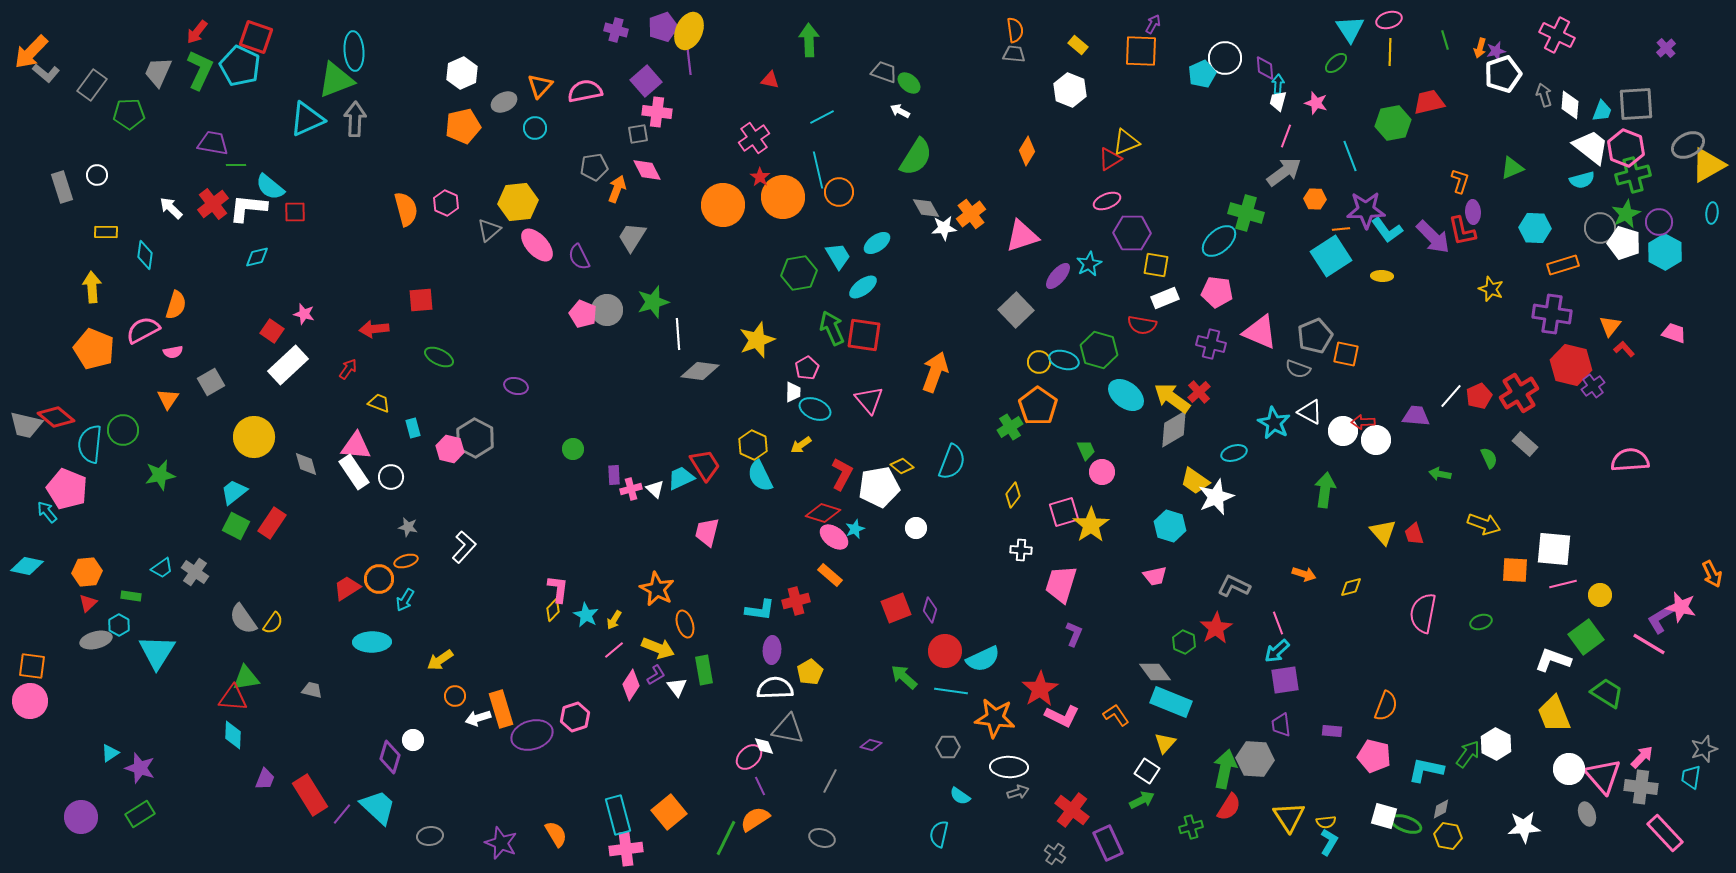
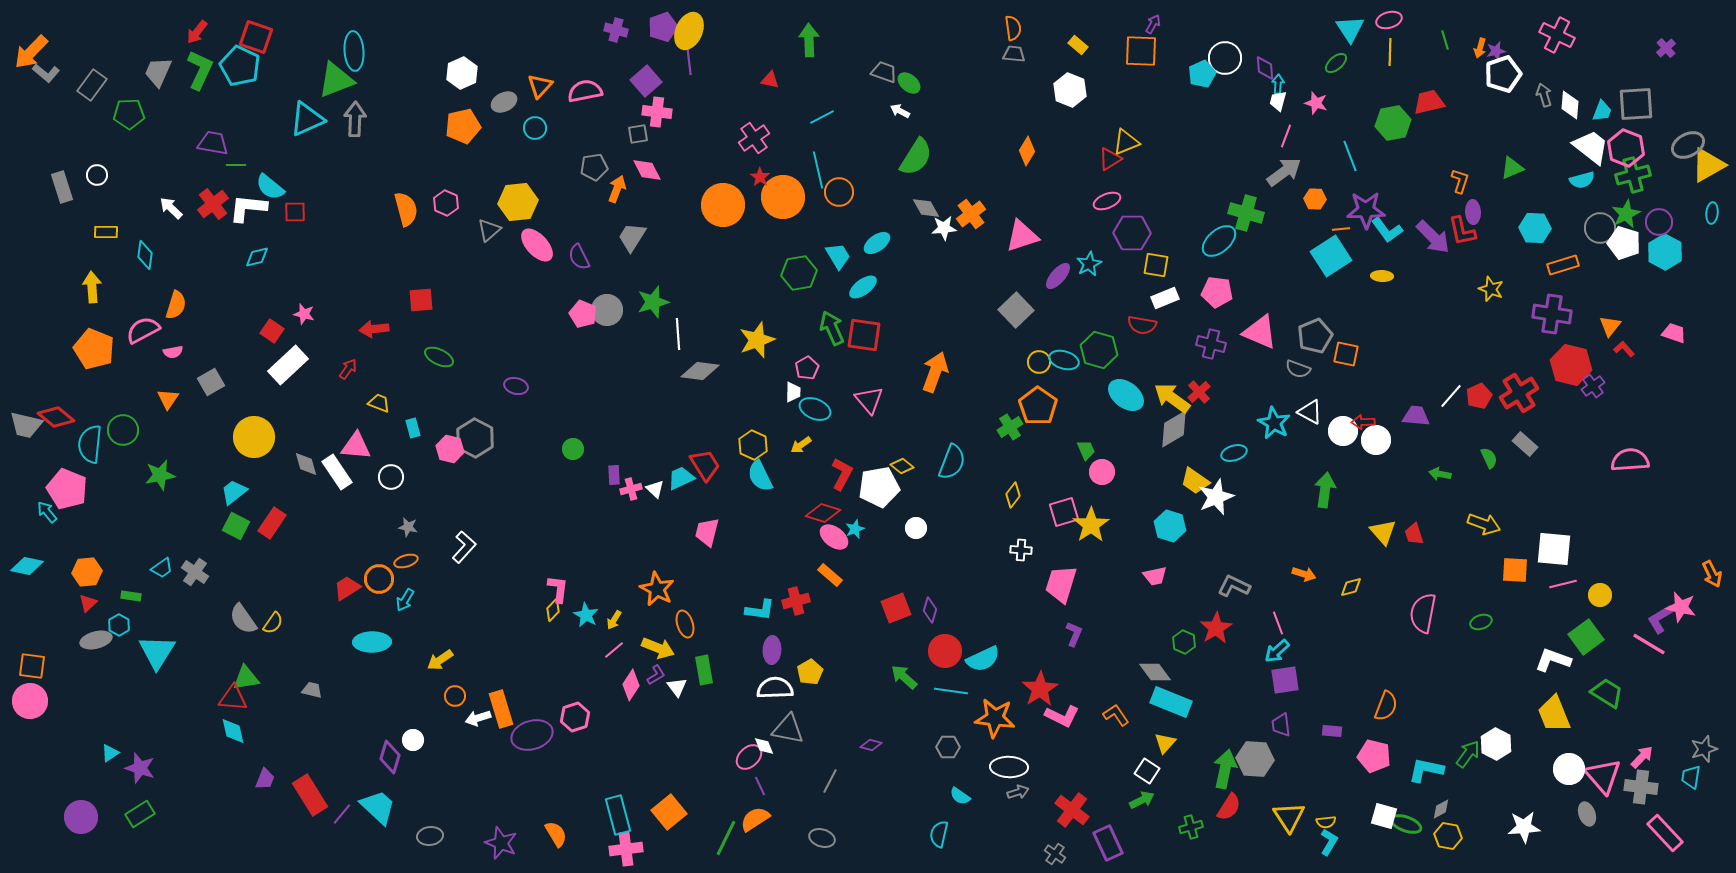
orange semicircle at (1015, 30): moved 2 px left, 2 px up
white rectangle at (354, 472): moved 17 px left
cyan diamond at (233, 735): moved 4 px up; rotated 16 degrees counterclockwise
